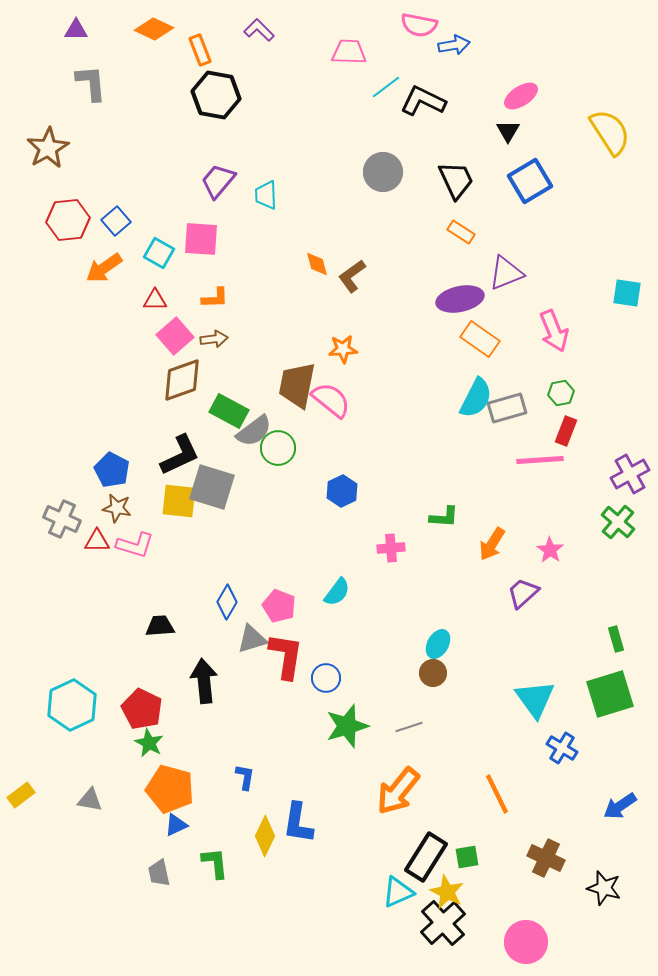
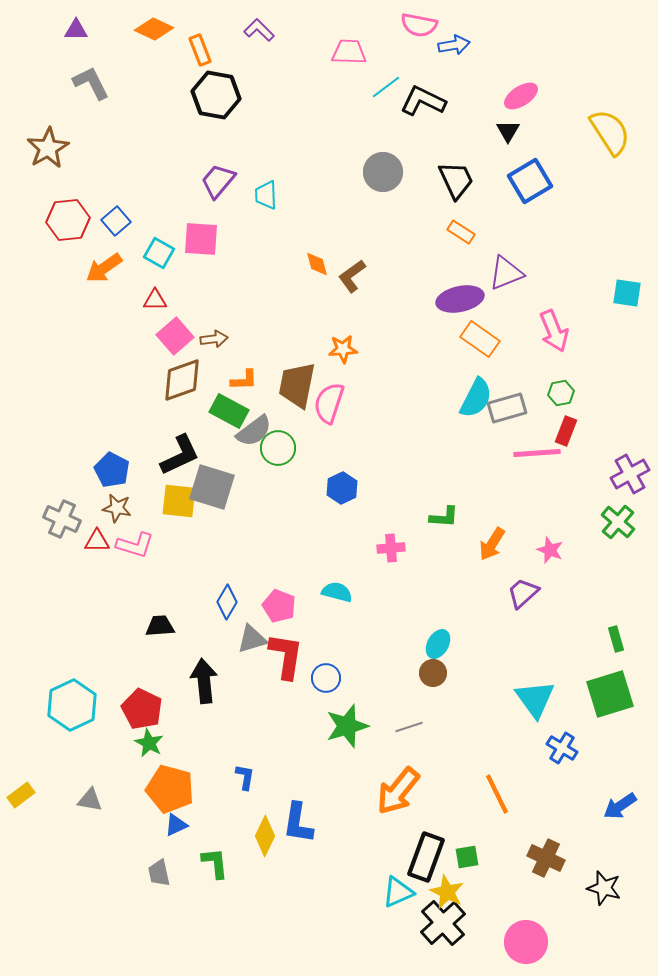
gray L-shape at (91, 83): rotated 21 degrees counterclockwise
orange L-shape at (215, 298): moved 29 px right, 82 px down
pink semicircle at (331, 400): moved 2 px left, 3 px down; rotated 111 degrees counterclockwise
pink line at (540, 460): moved 3 px left, 7 px up
blue hexagon at (342, 491): moved 3 px up
pink star at (550, 550): rotated 12 degrees counterclockwise
cyan semicircle at (337, 592): rotated 112 degrees counterclockwise
black rectangle at (426, 857): rotated 12 degrees counterclockwise
